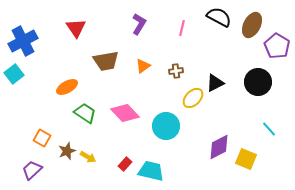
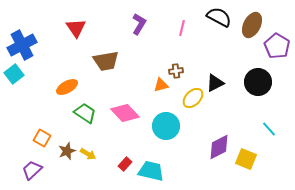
blue cross: moved 1 px left, 4 px down
orange triangle: moved 18 px right, 19 px down; rotated 21 degrees clockwise
yellow arrow: moved 3 px up
